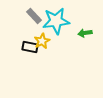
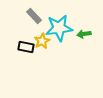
cyan star: moved 3 px right, 7 px down
green arrow: moved 1 px left, 1 px down
black rectangle: moved 4 px left
